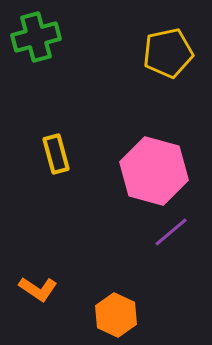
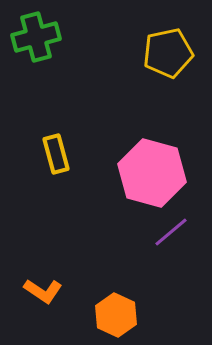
pink hexagon: moved 2 px left, 2 px down
orange L-shape: moved 5 px right, 2 px down
